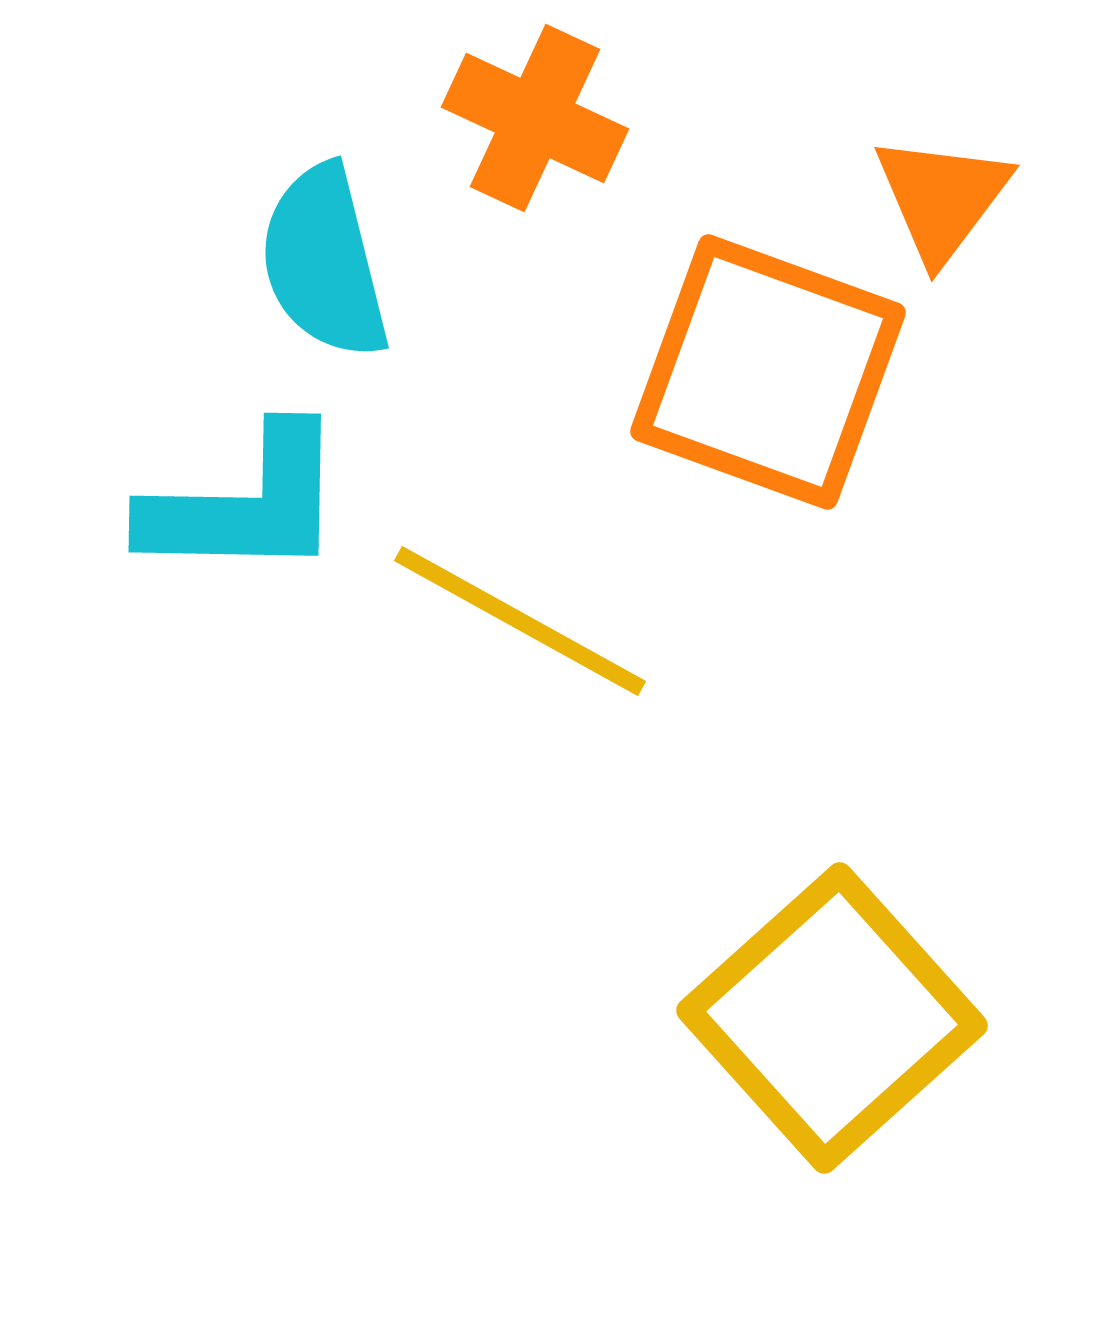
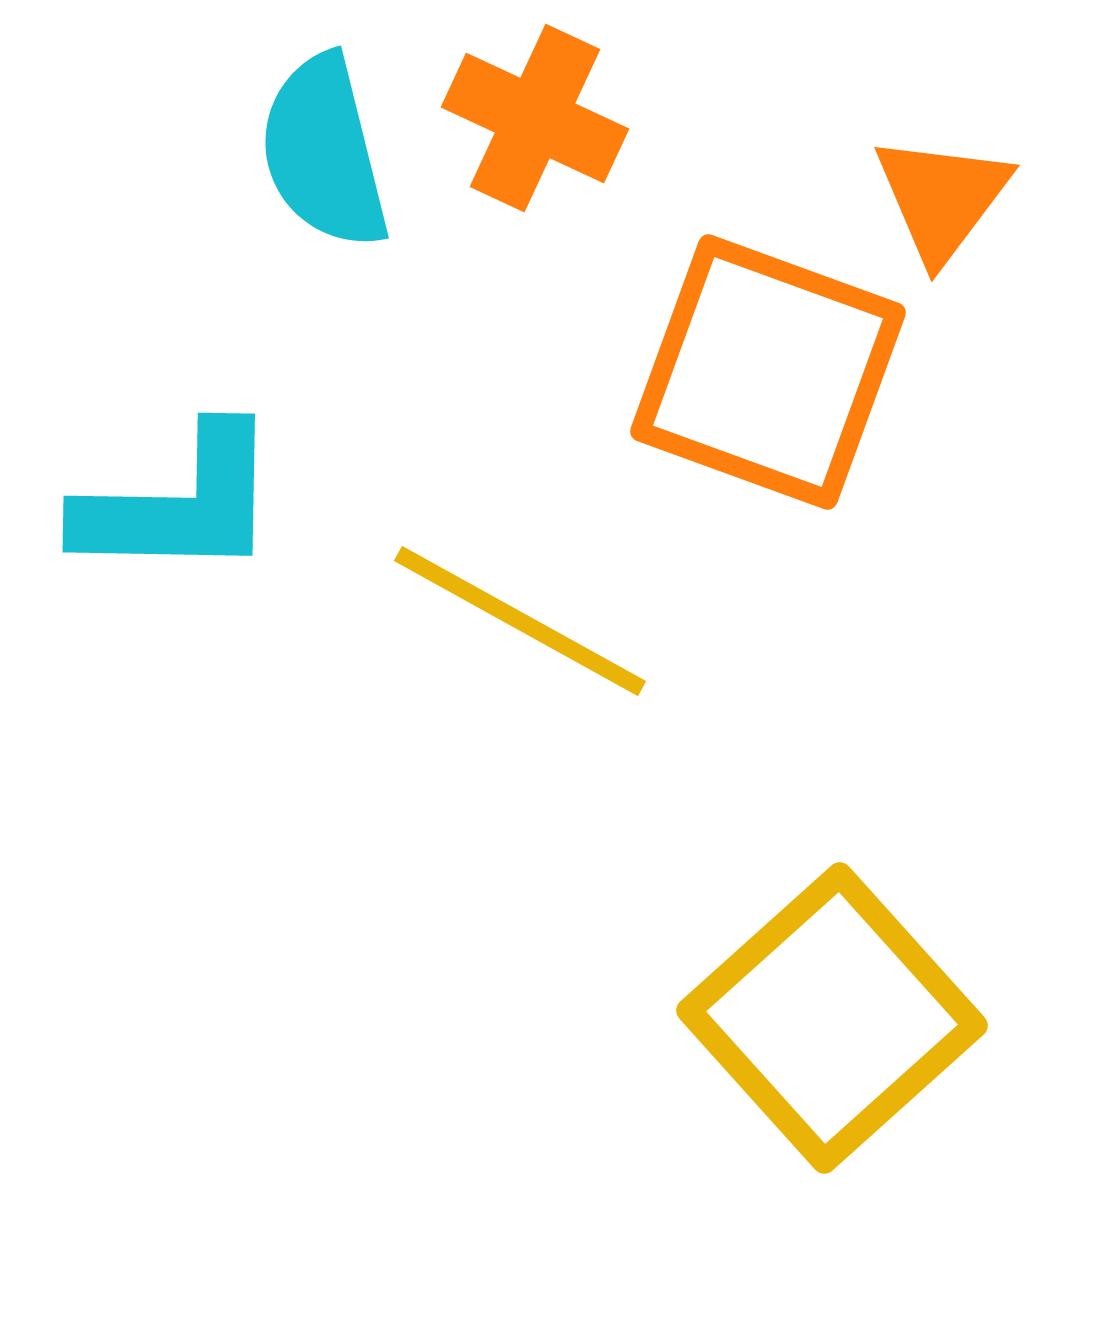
cyan semicircle: moved 110 px up
cyan L-shape: moved 66 px left
